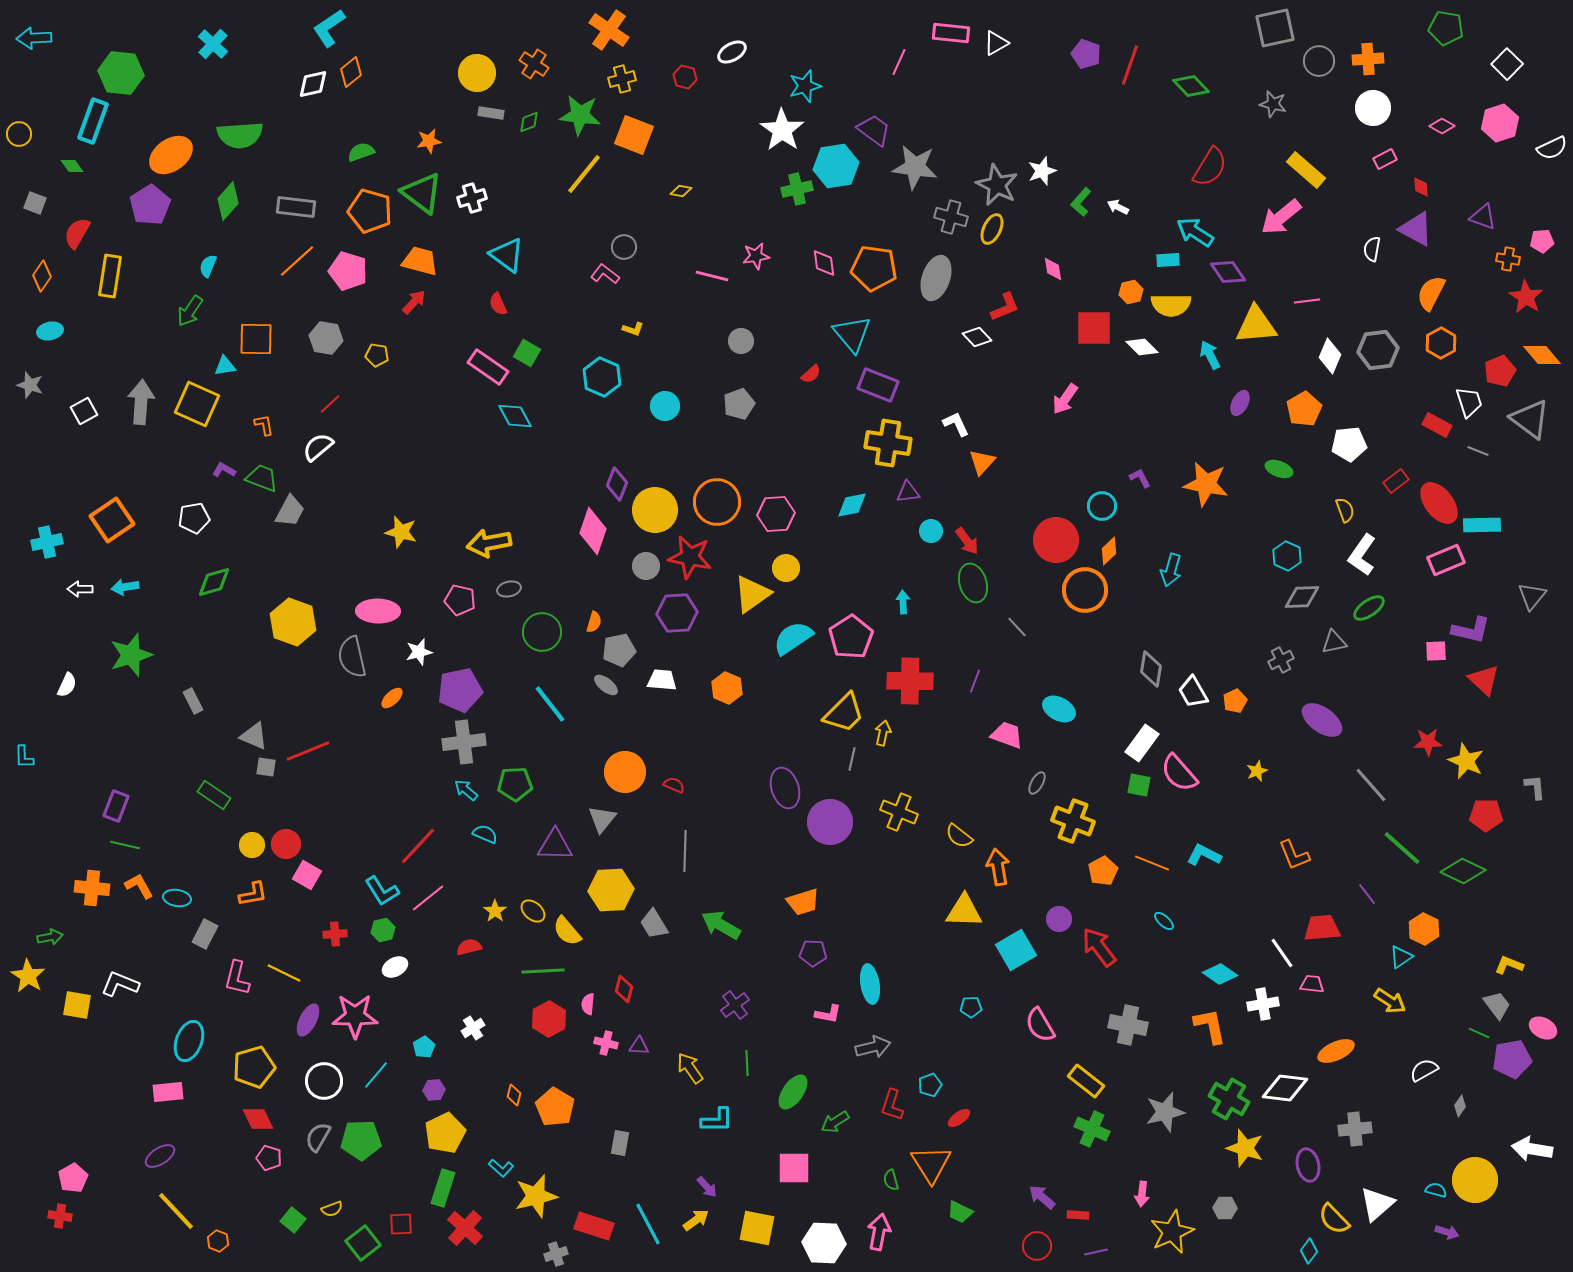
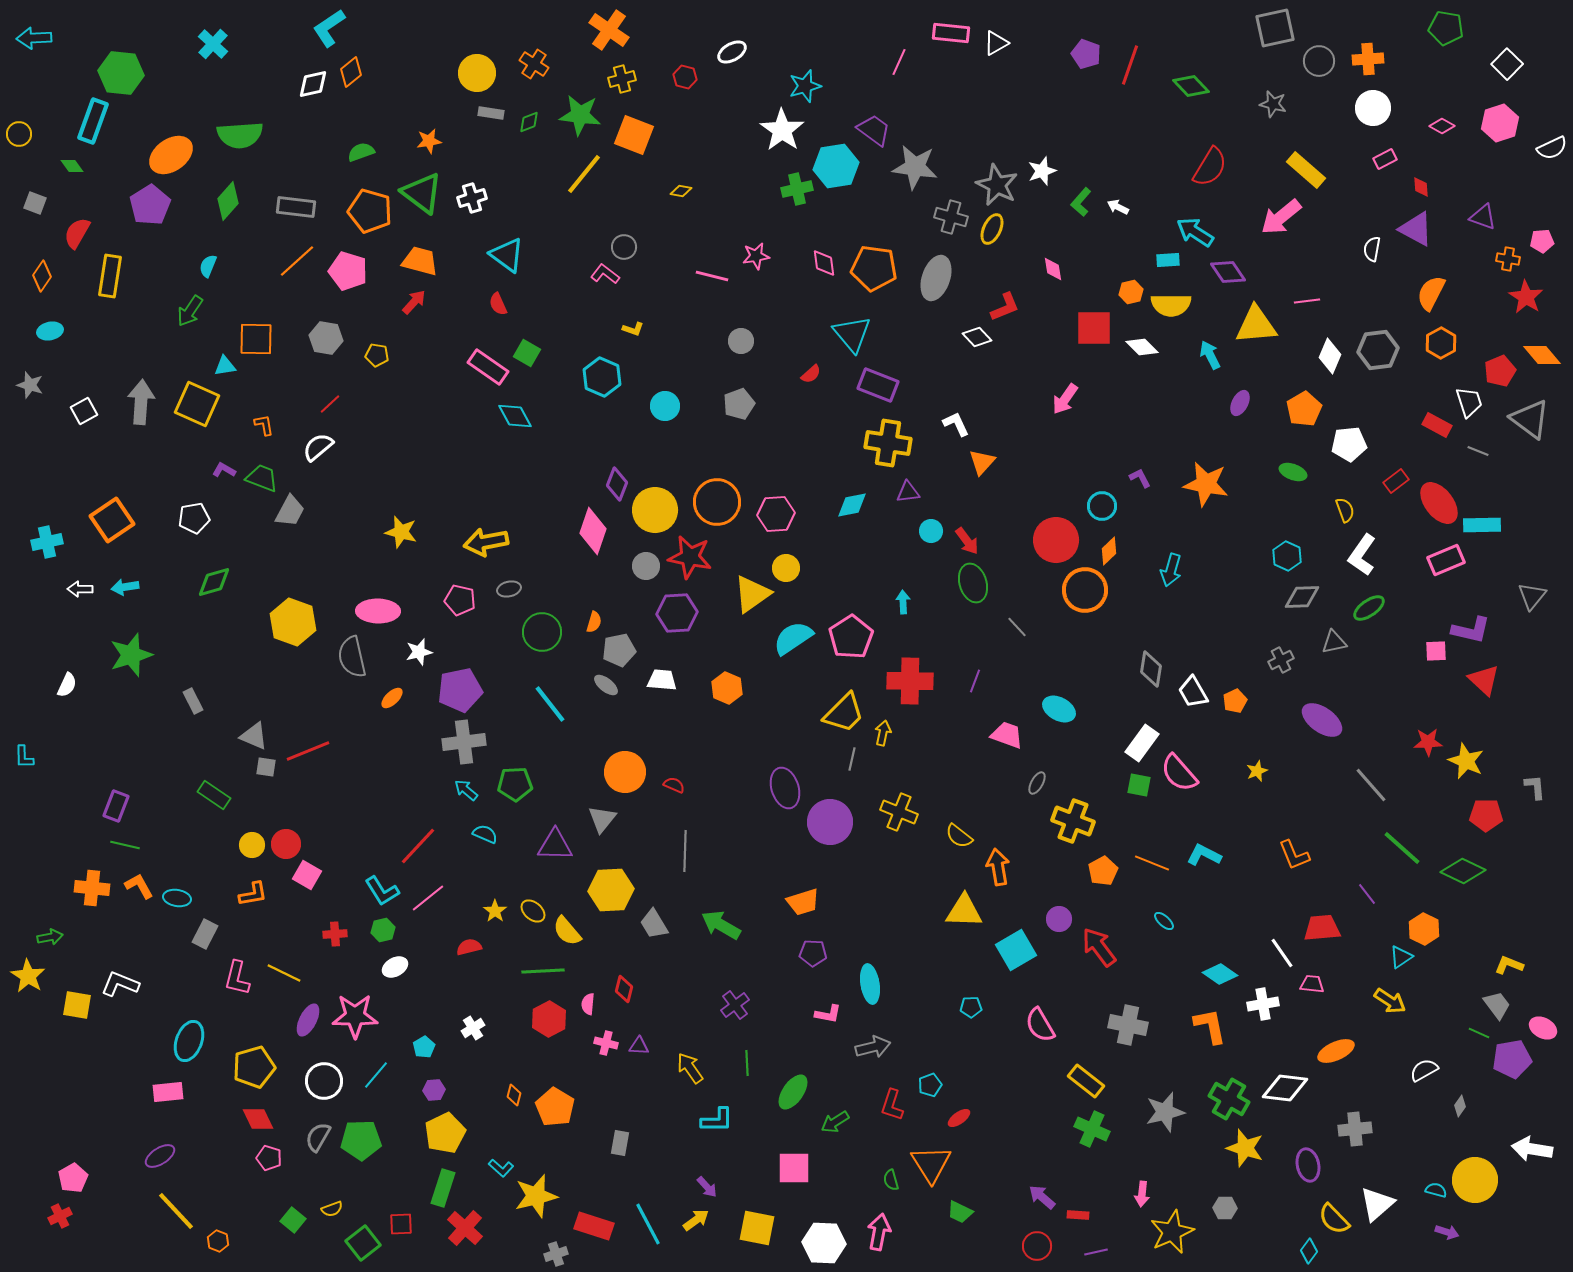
green ellipse at (1279, 469): moved 14 px right, 3 px down
yellow arrow at (489, 543): moved 3 px left, 1 px up
red cross at (60, 1216): rotated 35 degrees counterclockwise
